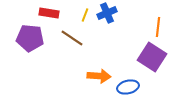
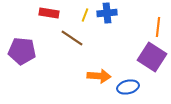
blue cross: rotated 18 degrees clockwise
purple pentagon: moved 8 px left, 13 px down
